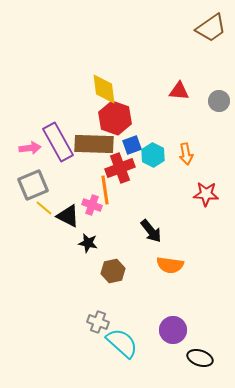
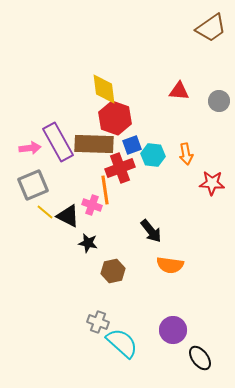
cyan hexagon: rotated 20 degrees counterclockwise
red star: moved 6 px right, 11 px up
yellow line: moved 1 px right, 4 px down
black ellipse: rotated 35 degrees clockwise
